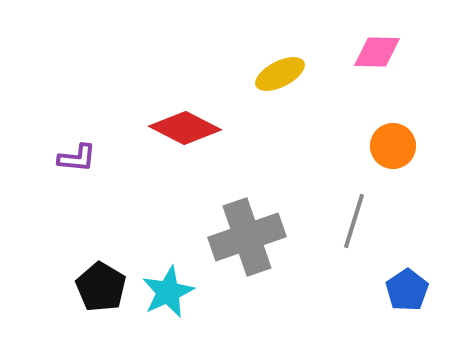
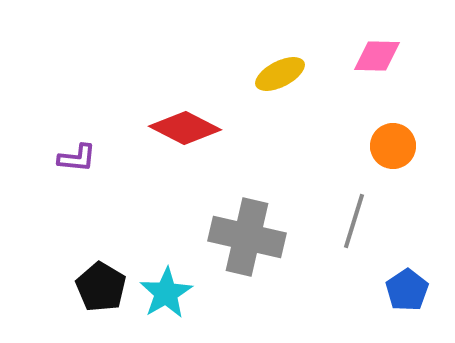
pink diamond: moved 4 px down
gray cross: rotated 32 degrees clockwise
cyan star: moved 2 px left, 1 px down; rotated 6 degrees counterclockwise
